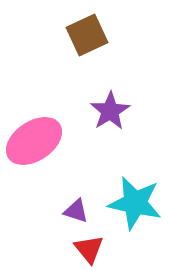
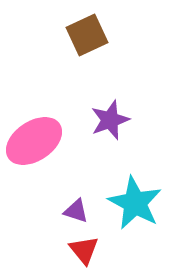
purple star: moved 9 px down; rotated 12 degrees clockwise
cyan star: rotated 16 degrees clockwise
red triangle: moved 5 px left, 1 px down
